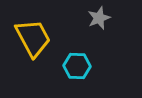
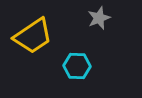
yellow trapezoid: moved 2 px up; rotated 84 degrees clockwise
